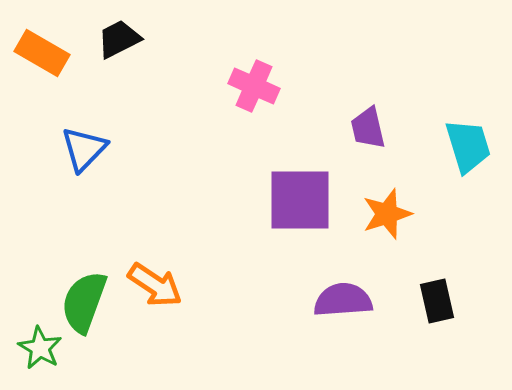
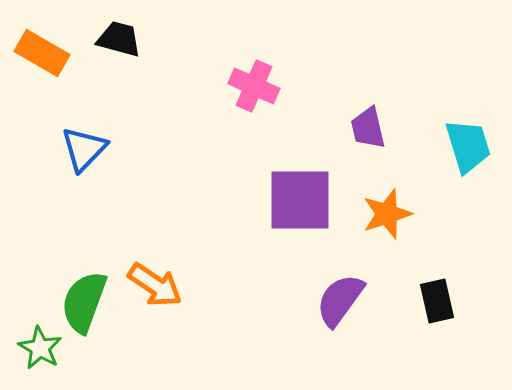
black trapezoid: rotated 42 degrees clockwise
purple semicircle: moved 3 px left; rotated 50 degrees counterclockwise
